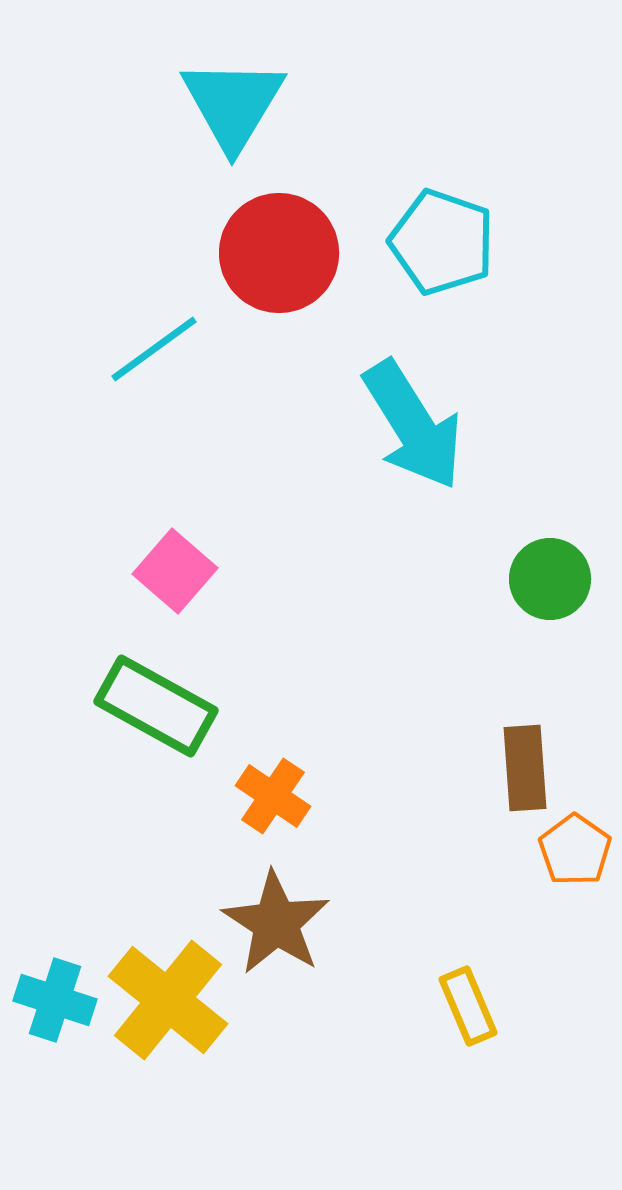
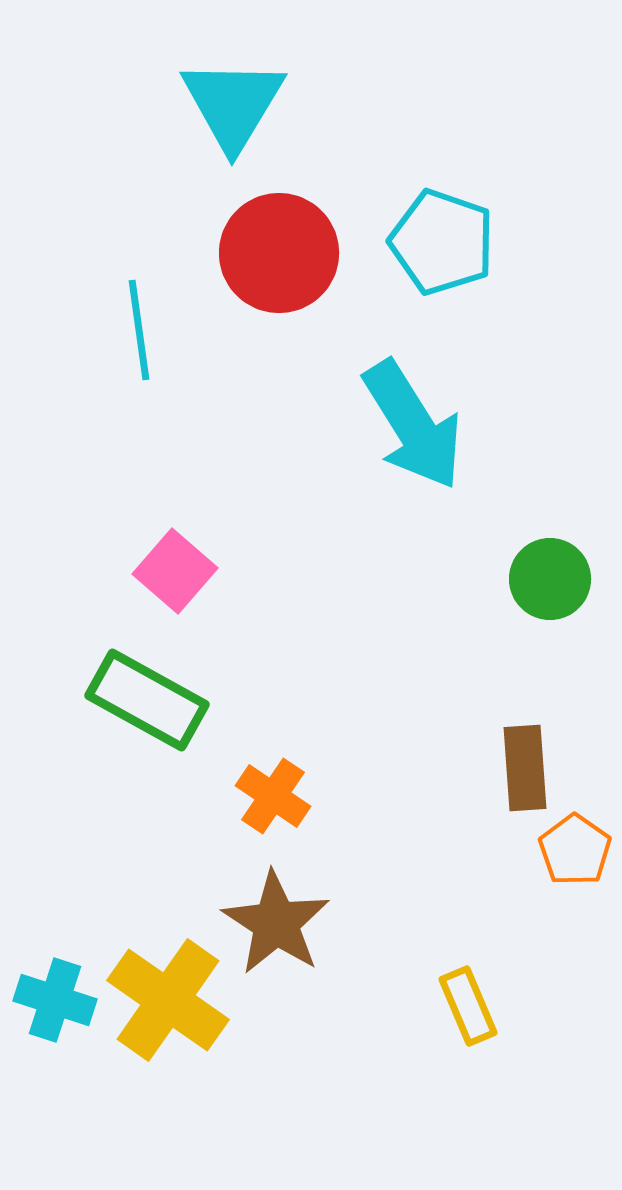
cyan line: moved 15 px left, 19 px up; rotated 62 degrees counterclockwise
green rectangle: moved 9 px left, 6 px up
yellow cross: rotated 4 degrees counterclockwise
